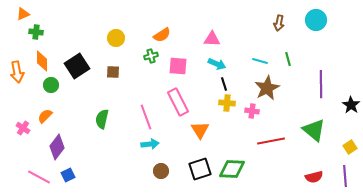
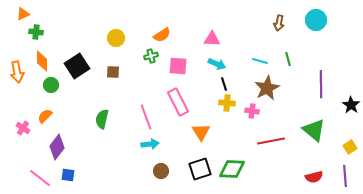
orange triangle at (200, 130): moved 1 px right, 2 px down
blue square at (68, 175): rotated 32 degrees clockwise
pink line at (39, 177): moved 1 px right, 1 px down; rotated 10 degrees clockwise
